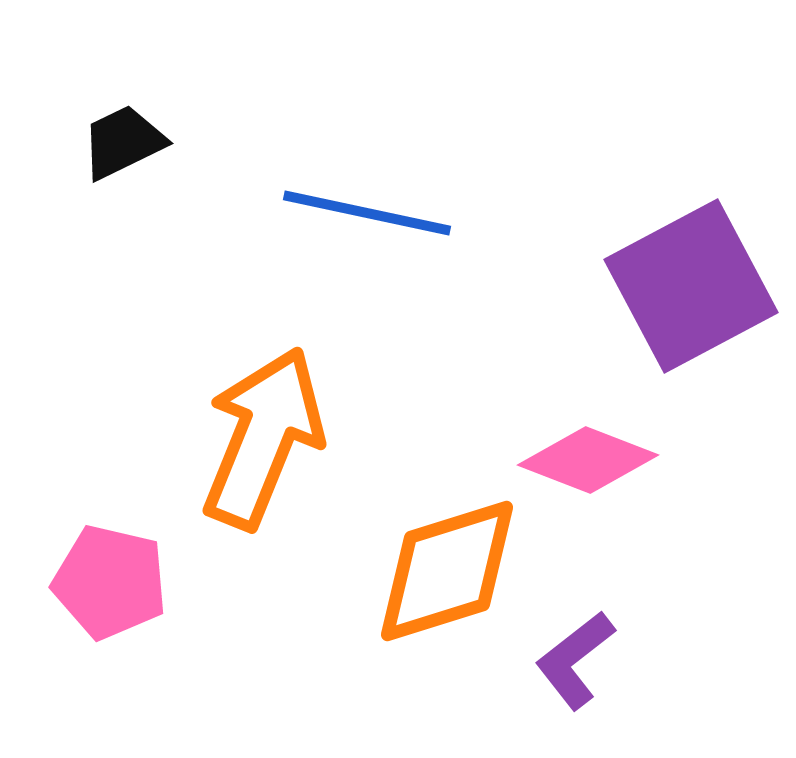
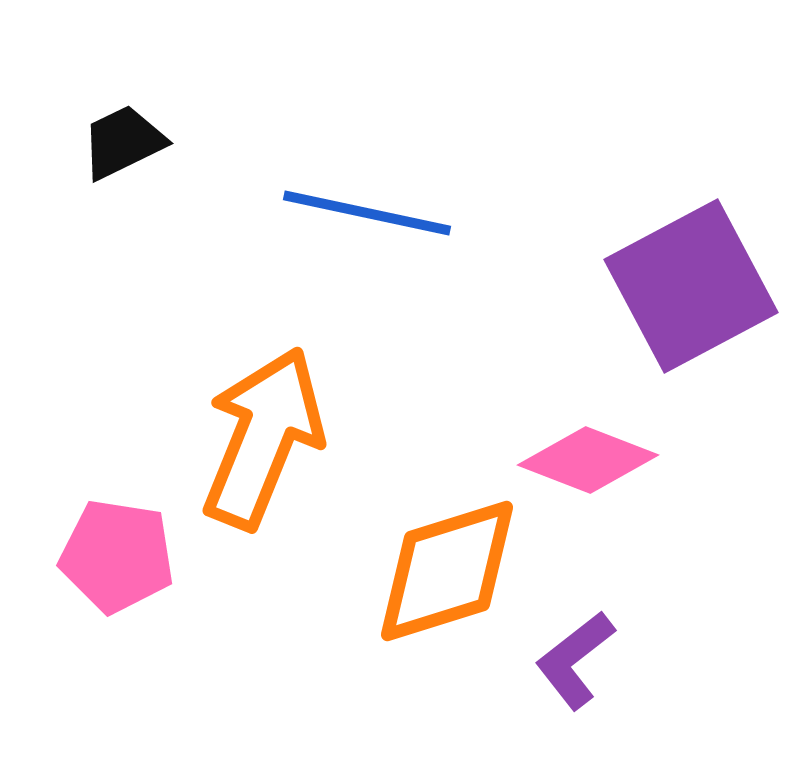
pink pentagon: moved 7 px right, 26 px up; rotated 4 degrees counterclockwise
